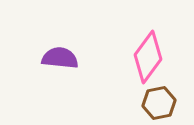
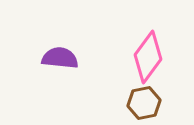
brown hexagon: moved 15 px left
